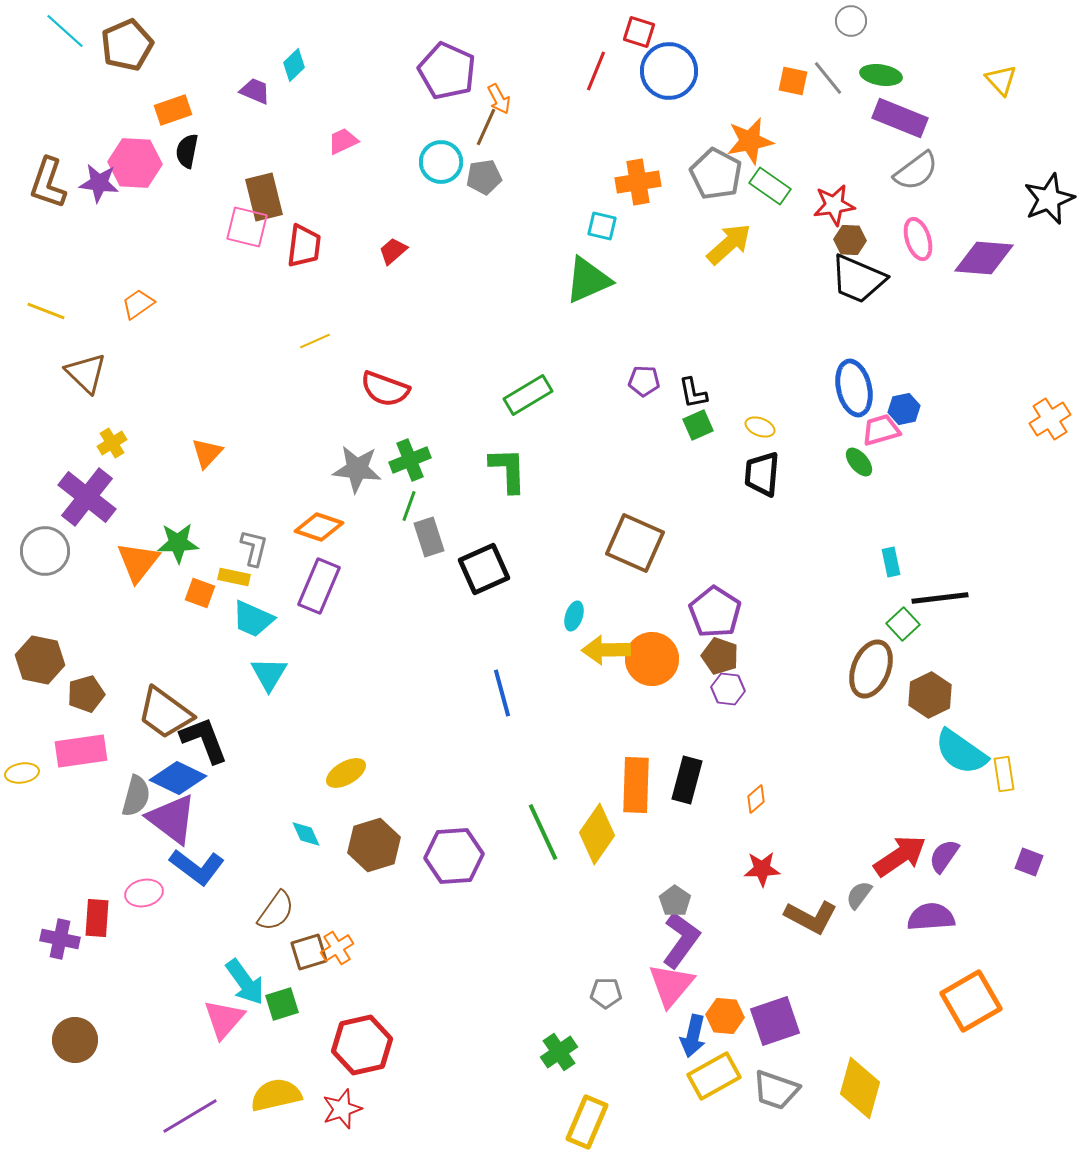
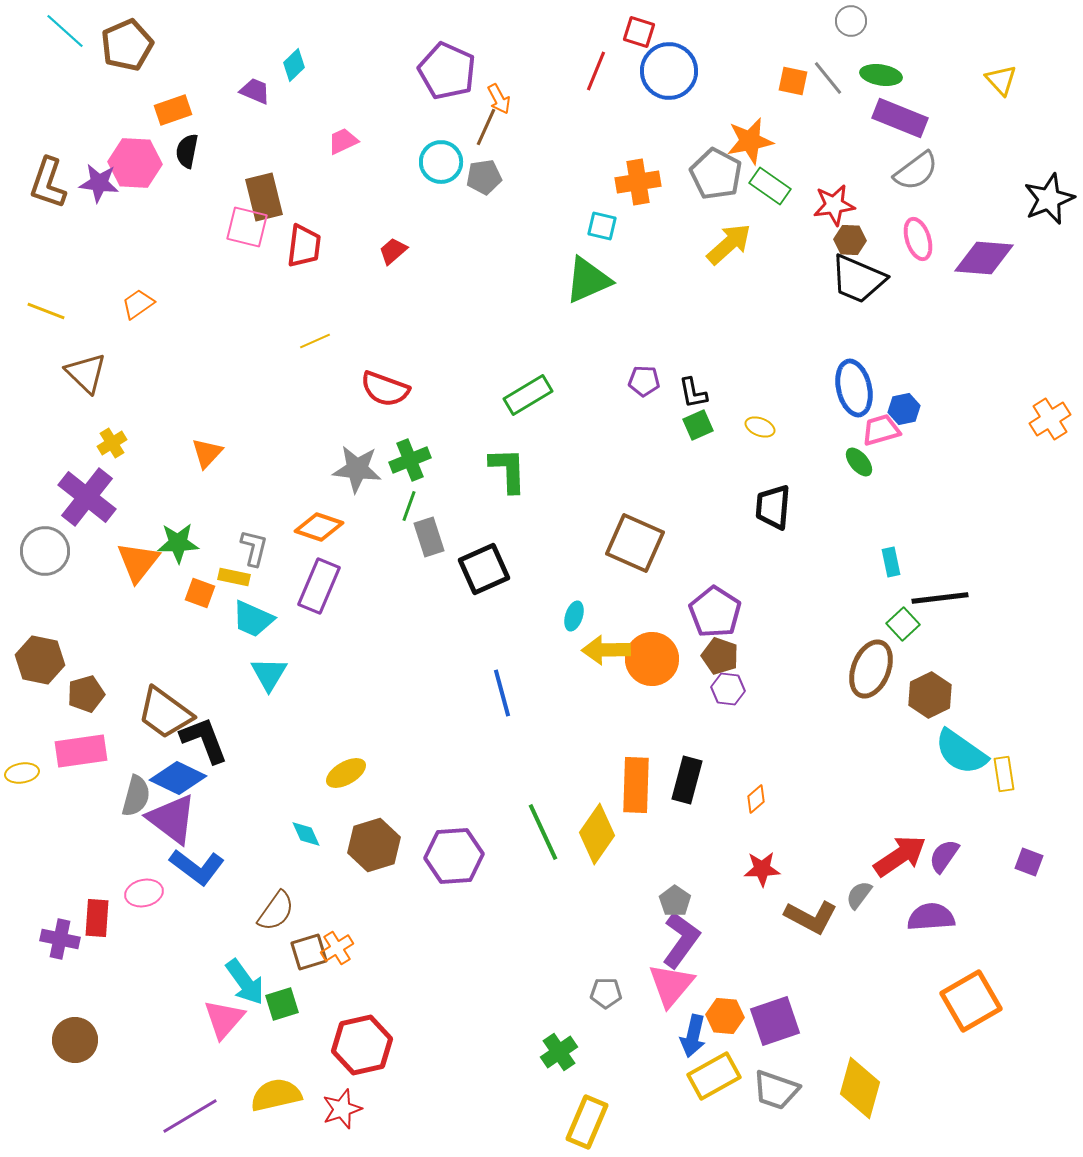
black trapezoid at (762, 474): moved 11 px right, 33 px down
